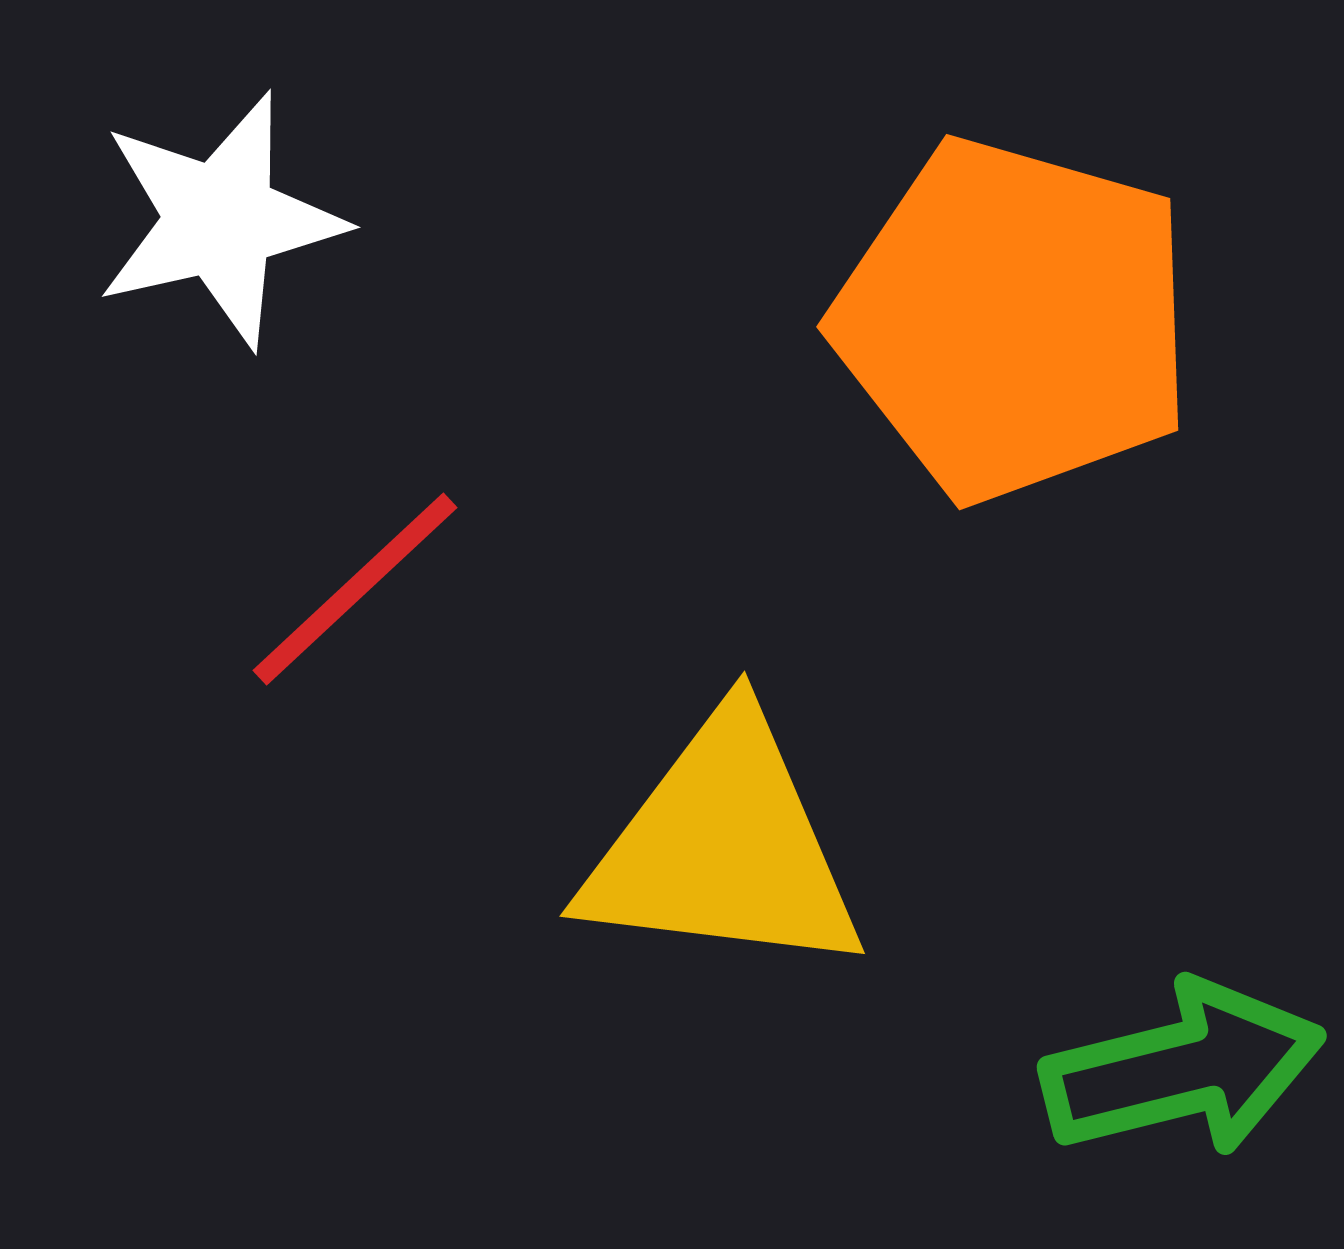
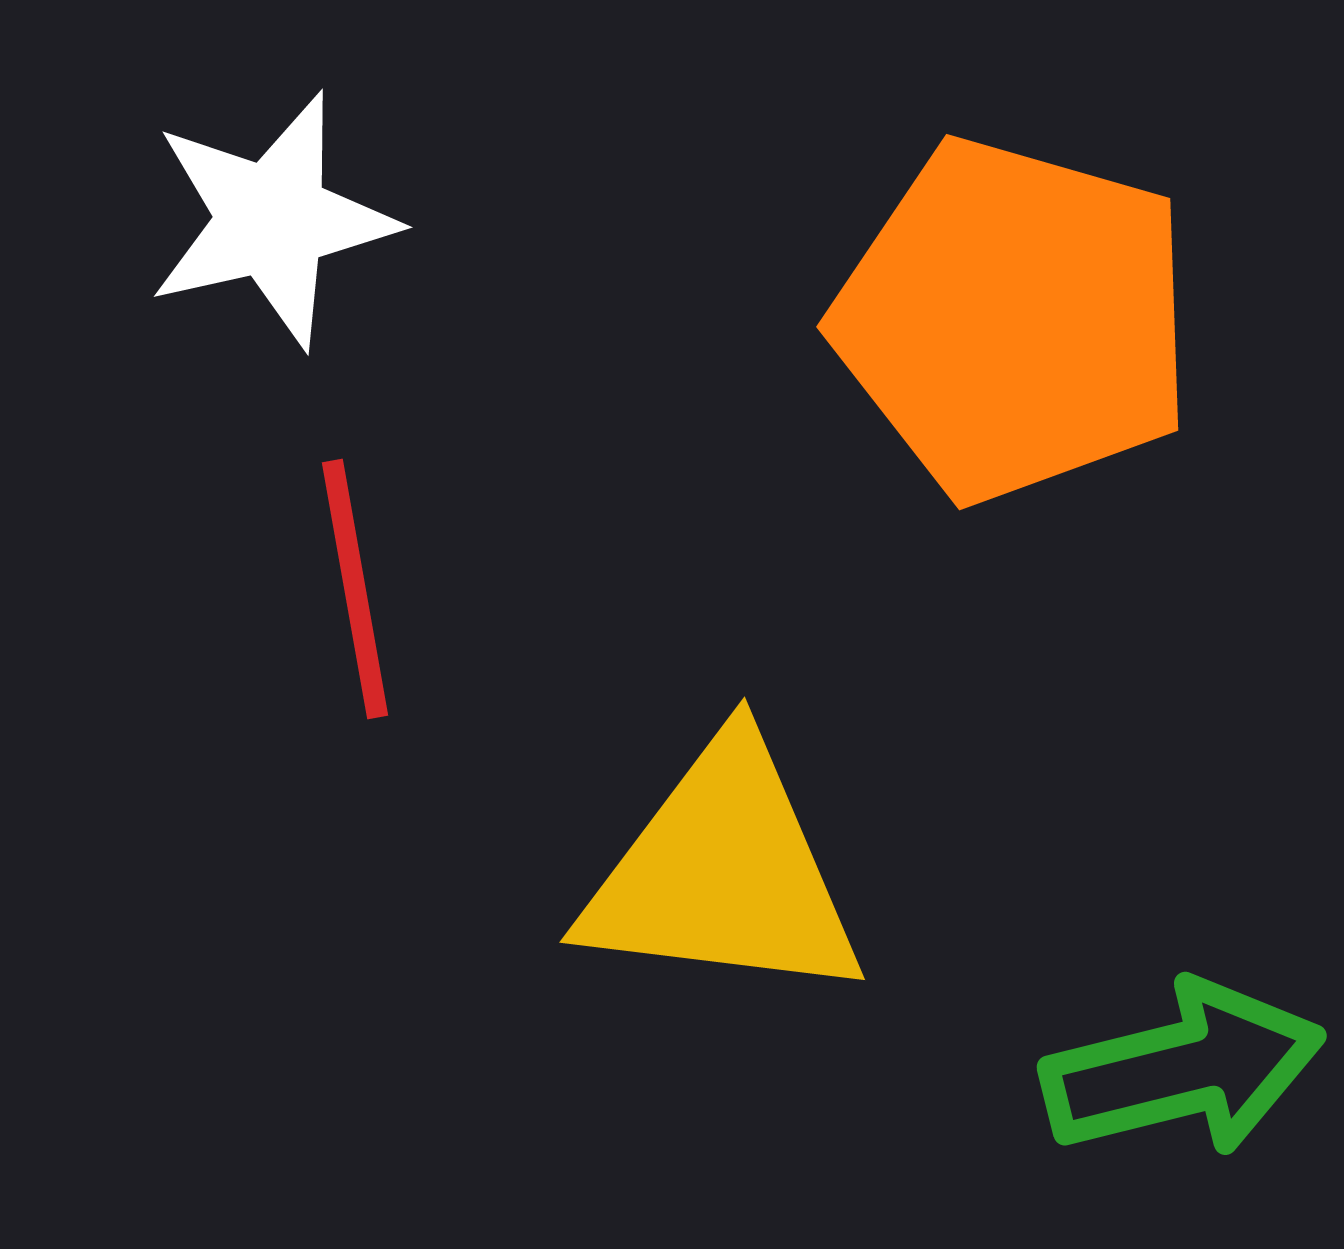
white star: moved 52 px right
red line: rotated 57 degrees counterclockwise
yellow triangle: moved 26 px down
